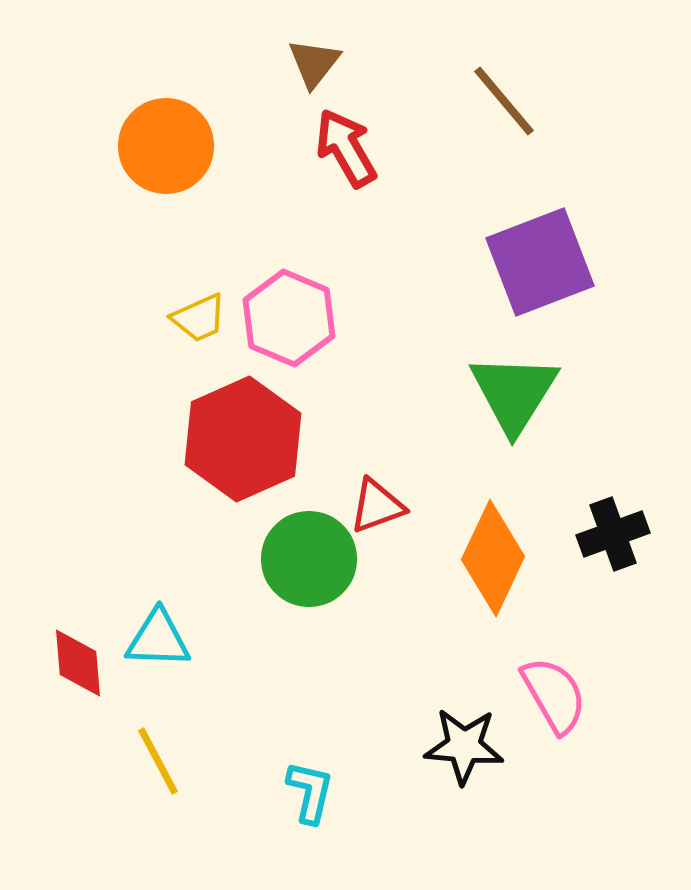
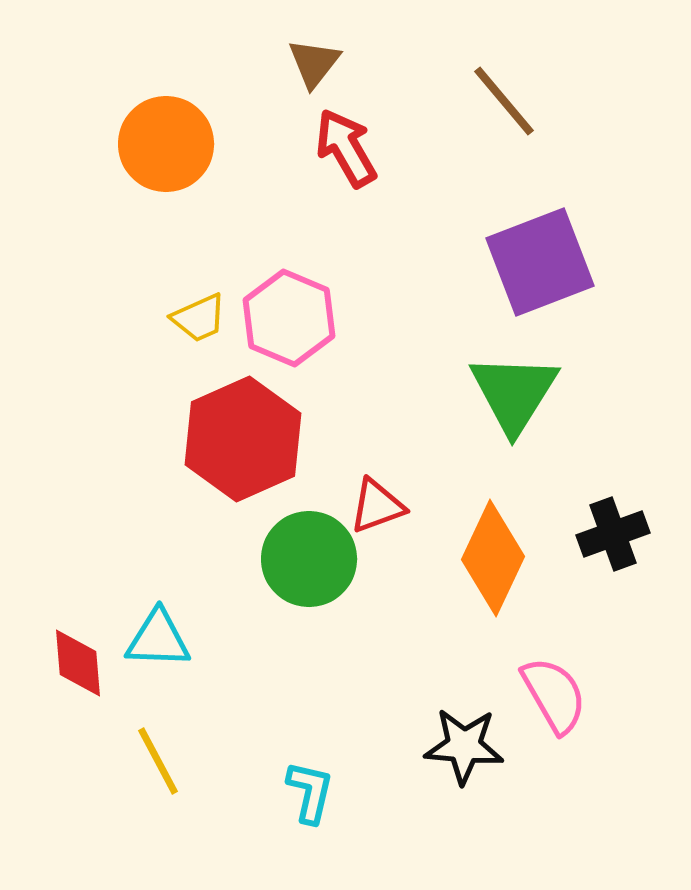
orange circle: moved 2 px up
